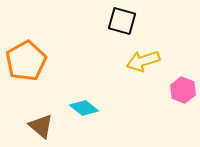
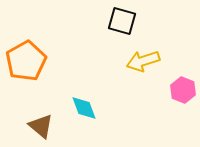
cyan diamond: rotated 32 degrees clockwise
